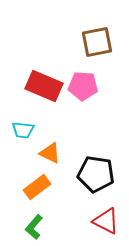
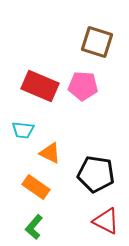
brown square: rotated 28 degrees clockwise
red rectangle: moved 4 px left
orange rectangle: moved 1 px left; rotated 72 degrees clockwise
